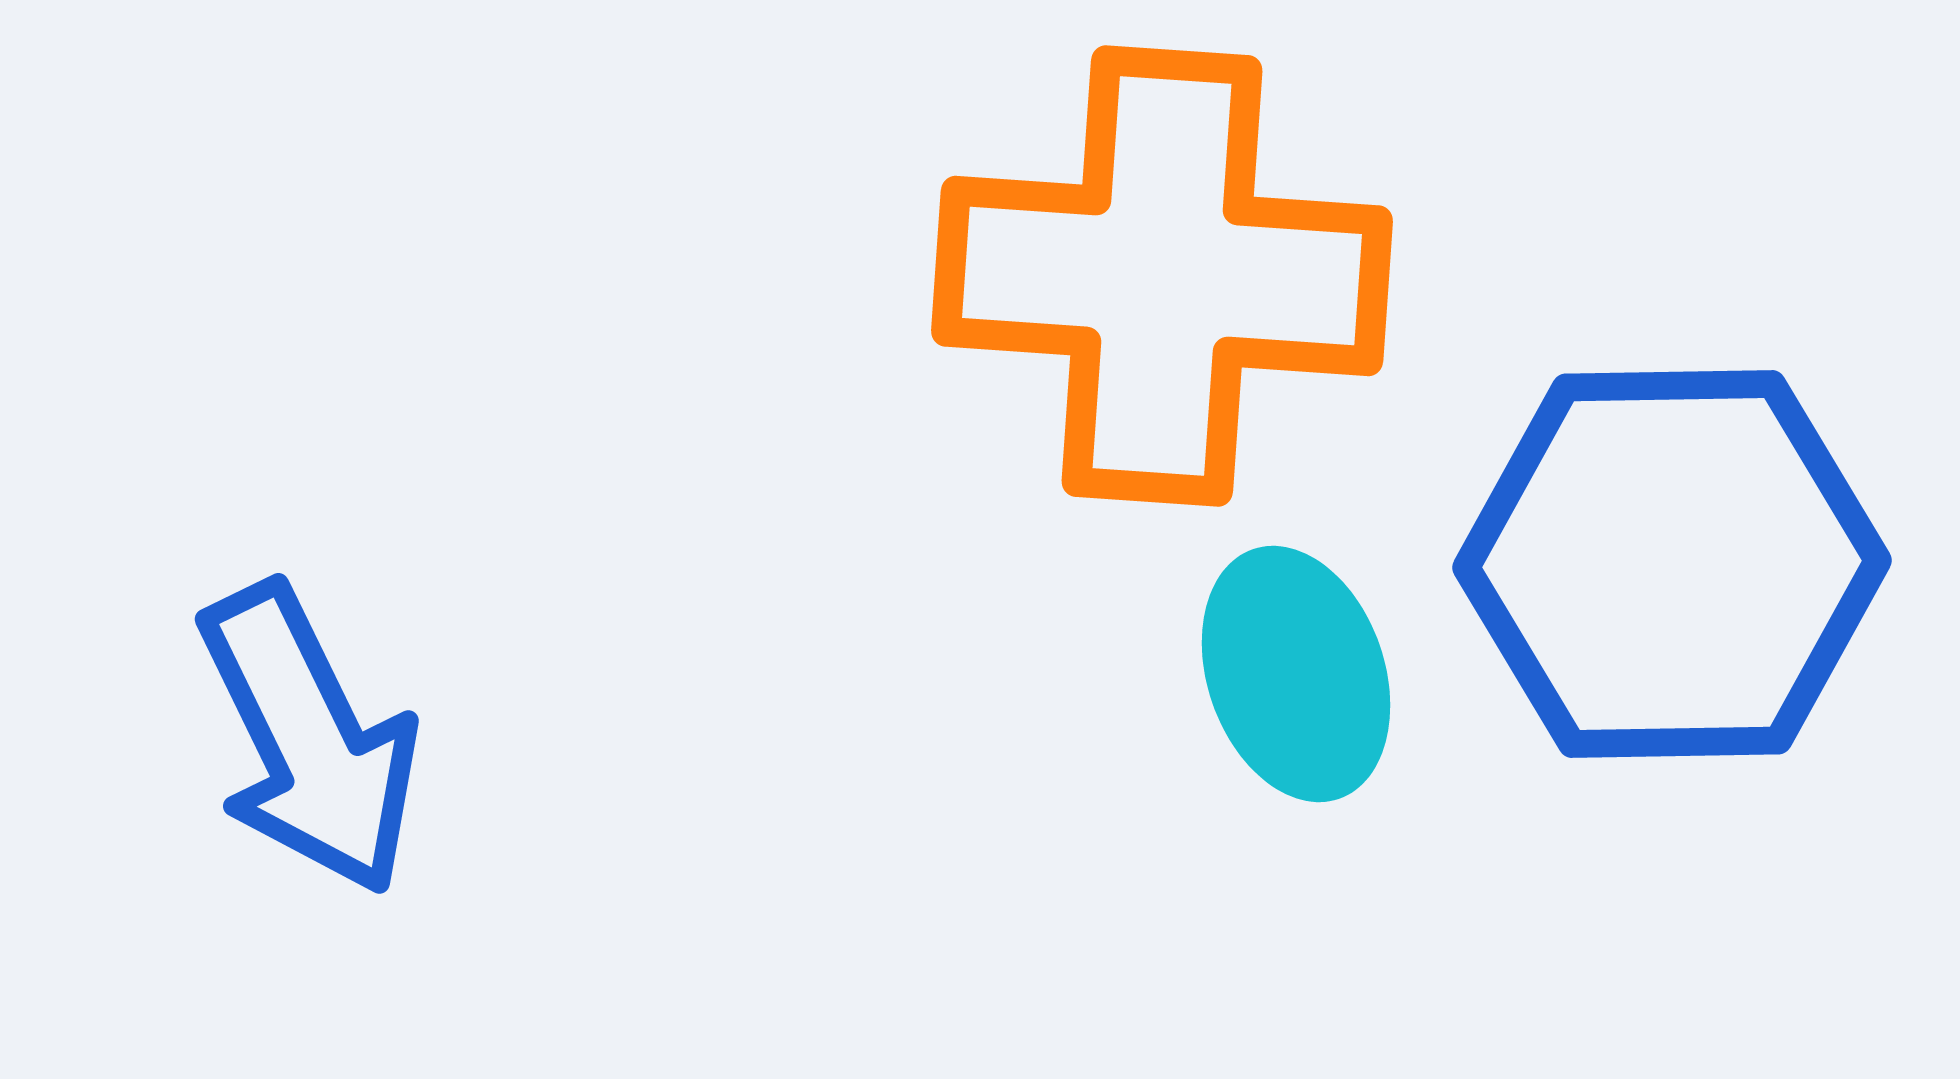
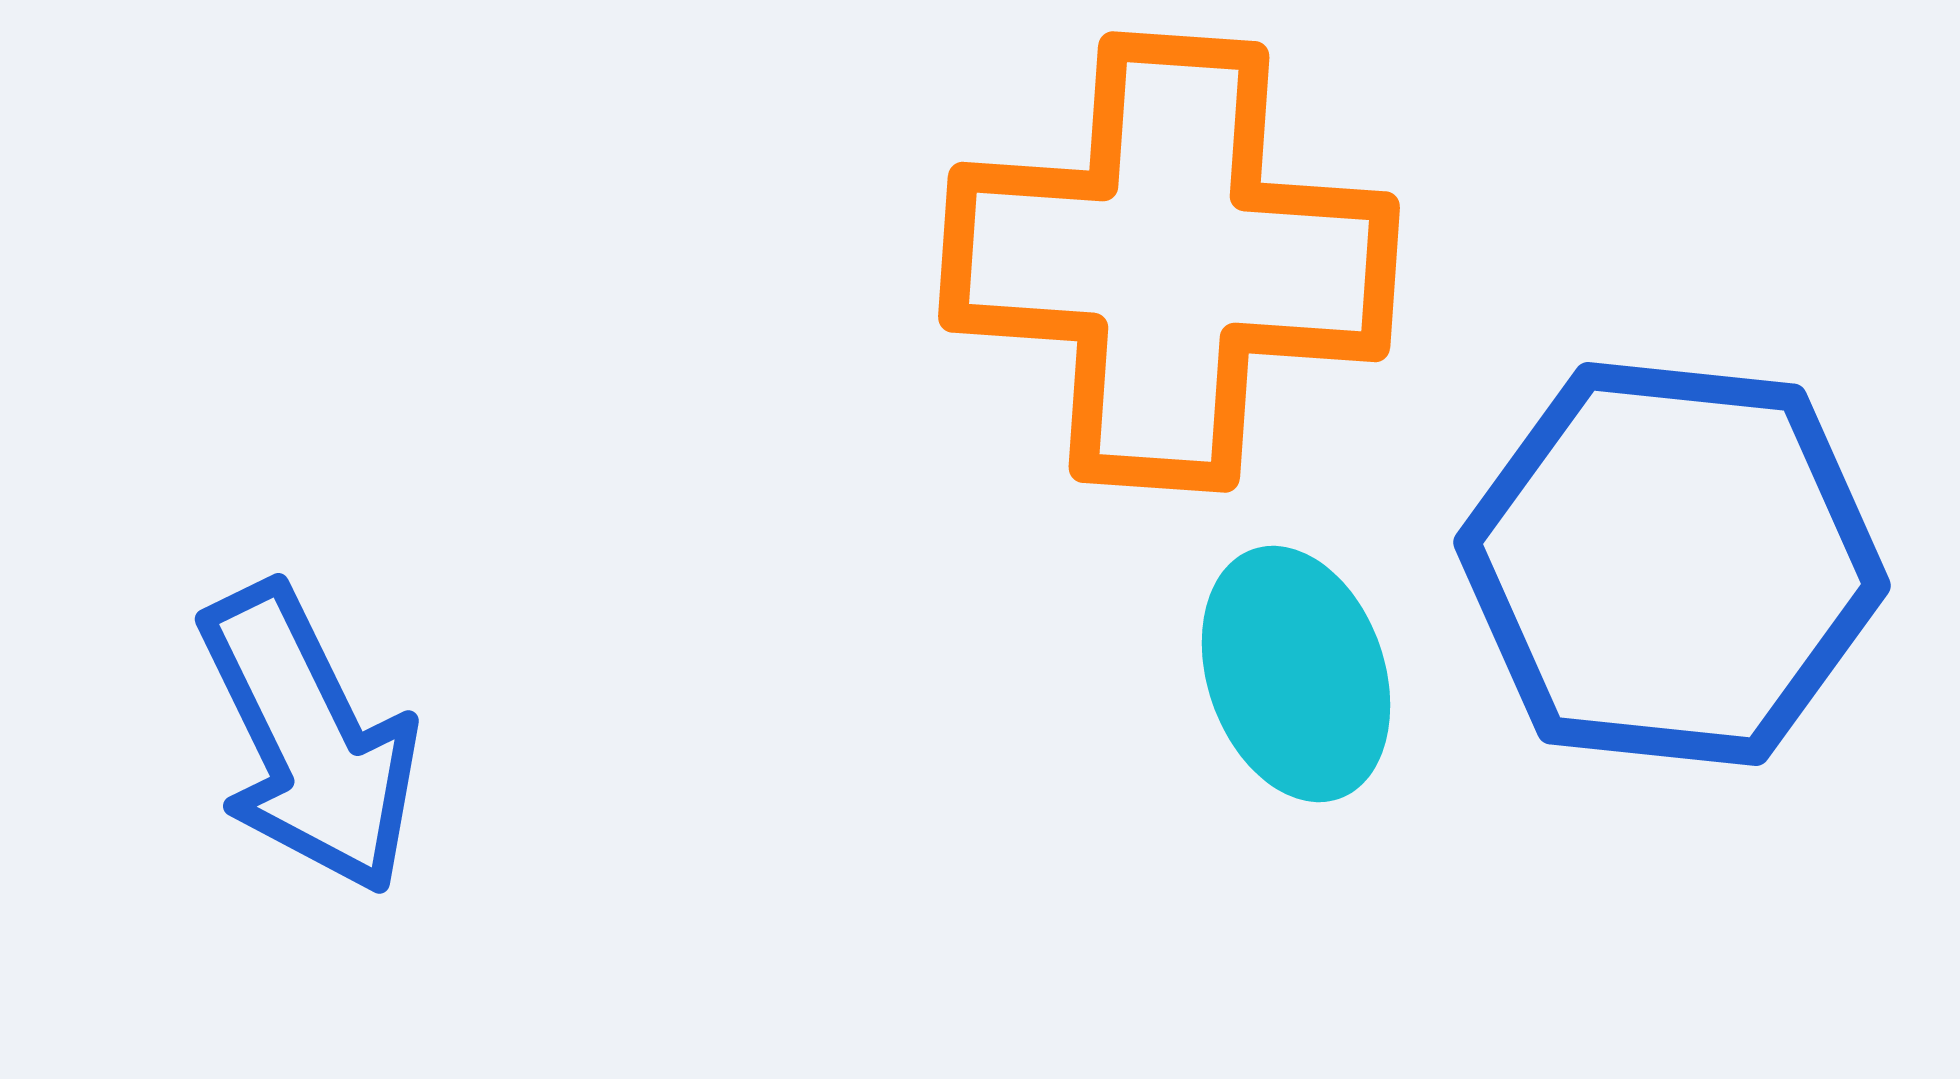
orange cross: moved 7 px right, 14 px up
blue hexagon: rotated 7 degrees clockwise
